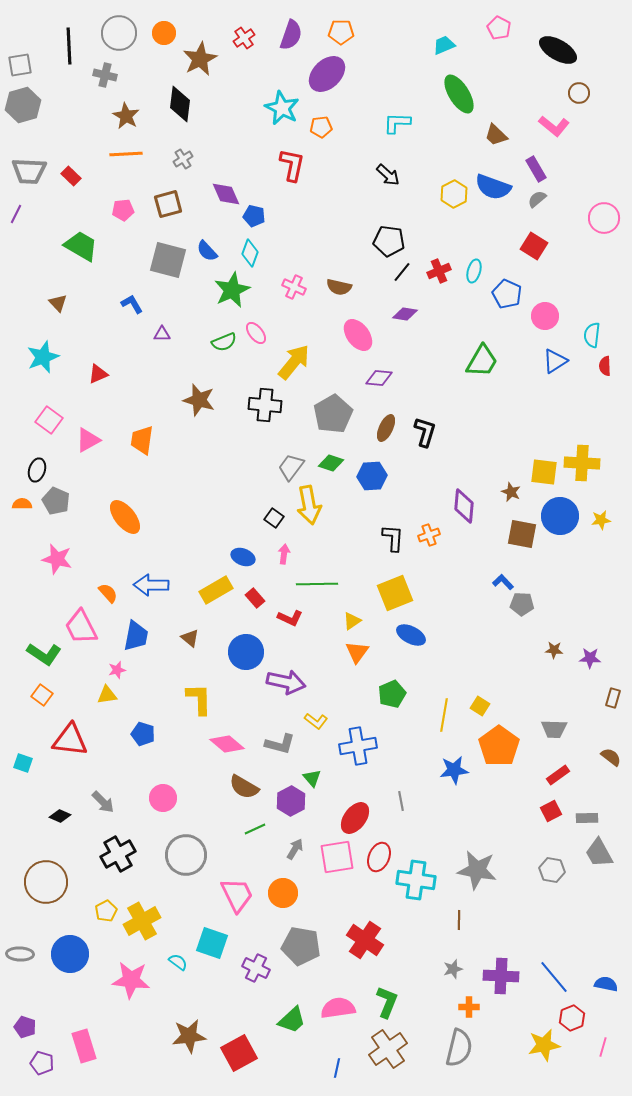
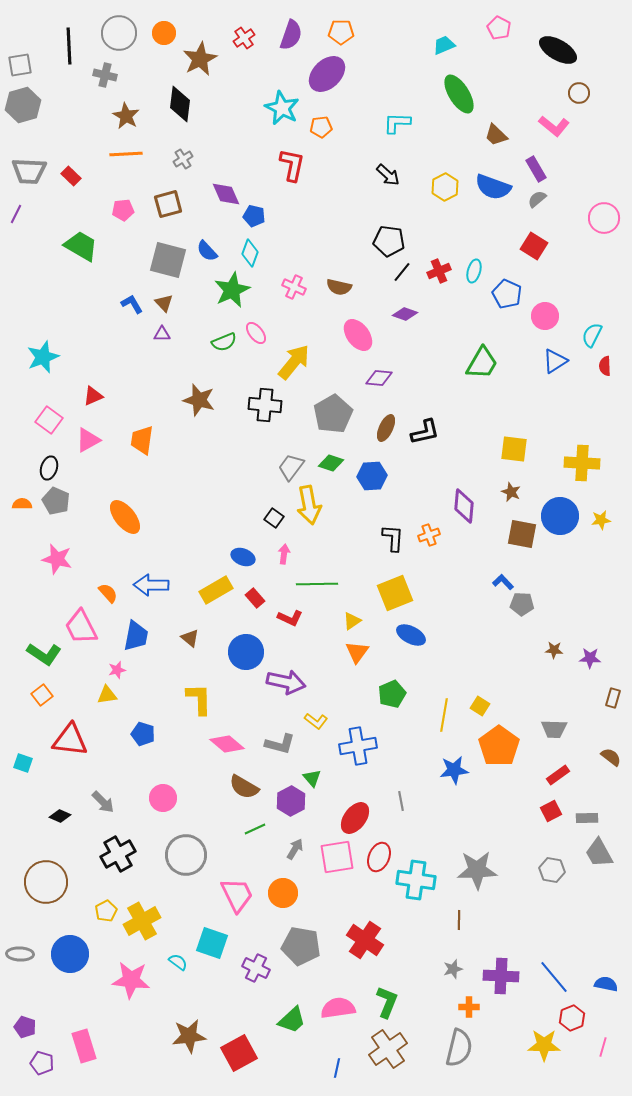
yellow hexagon at (454, 194): moved 9 px left, 7 px up
brown triangle at (58, 303): moved 106 px right
purple diamond at (405, 314): rotated 10 degrees clockwise
cyan semicircle at (592, 335): rotated 20 degrees clockwise
green trapezoid at (482, 361): moved 2 px down
red triangle at (98, 374): moved 5 px left, 22 px down
black L-shape at (425, 432): rotated 60 degrees clockwise
black ellipse at (37, 470): moved 12 px right, 2 px up
yellow square at (544, 472): moved 30 px left, 23 px up
orange square at (42, 695): rotated 15 degrees clockwise
gray star at (477, 870): rotated 12 degrees counterclockwise
yellow star at (544, 1045): rotated 12 degrees clockwise
